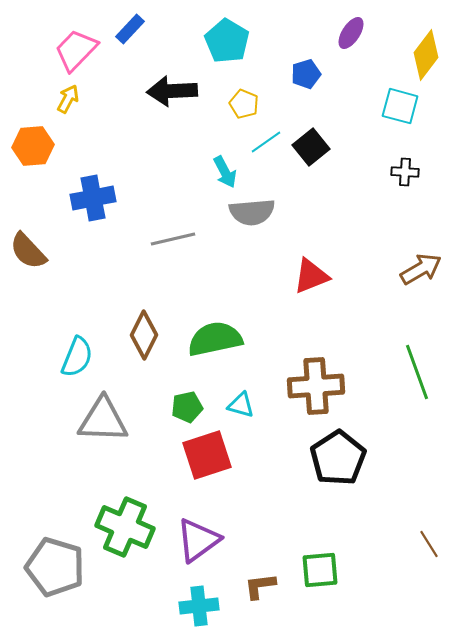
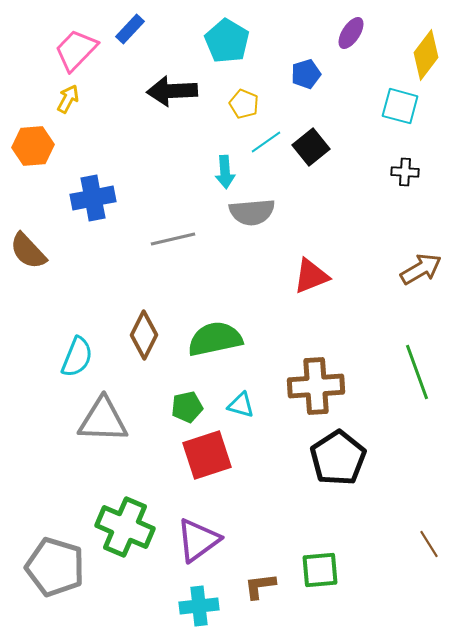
cyan arrow: rotated 24 degrees clockwise
